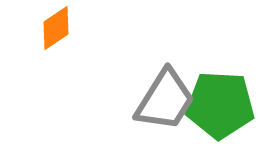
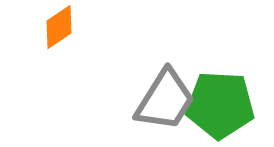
orange diamond: moved 3 px right, 1 px up
